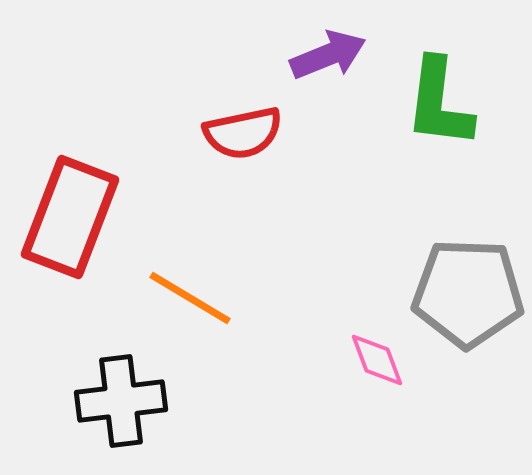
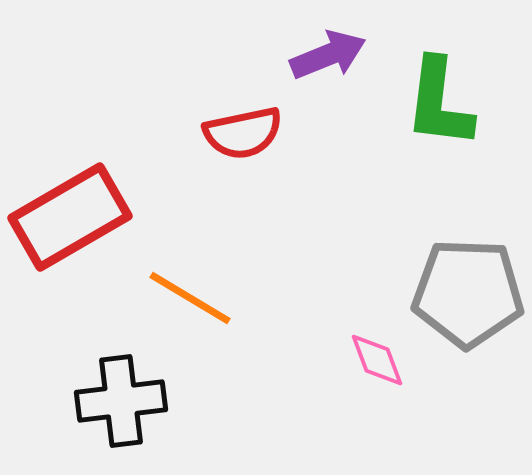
red rectangle: rotated 39 degrees clockwise
